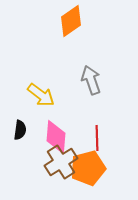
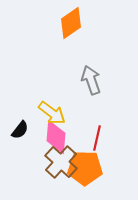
orange diamond: moved 2 px down
yellow arrow: moved 11 px right, 18 px down
black semicircle: rotated 30 degrees clockwise
red line: rotated 15 degrees clockwise
brown cross: rotated 16 degrees counterclockwise
orange pentagon: moved 3 px left; rotated 16 degrees clockwise
